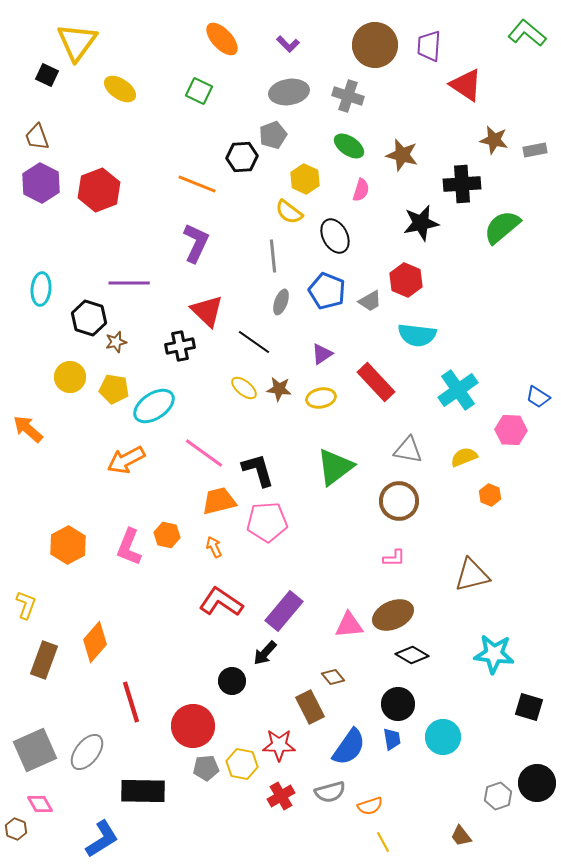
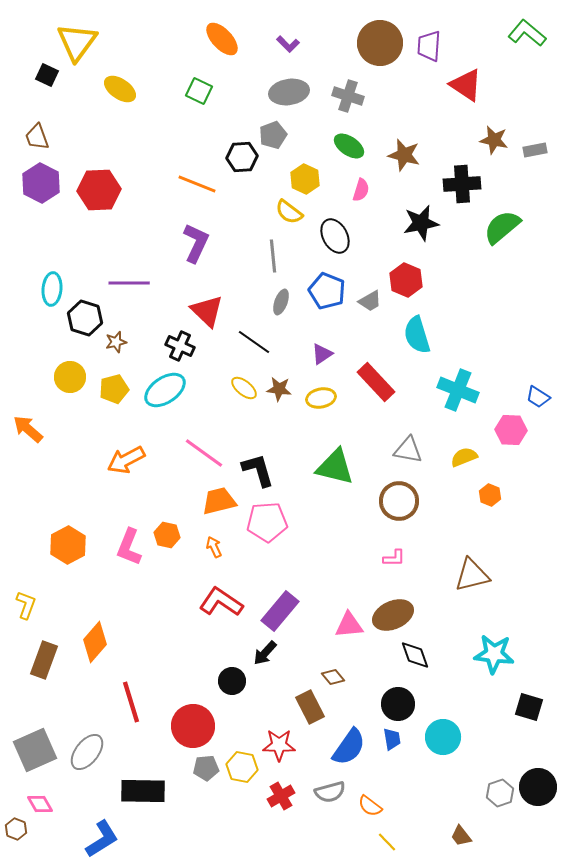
brown circle at (375, 45): moved 5 px right, 2 px up
brown star at (402, 155): moved 2 px right
red hexagon at (99, 190): rotated 18 degrees clockwise
cyan ellipse at (41, 289): moved 11 px right
black hexagon at (89, 318): moved 4 px left
cyan semicircle at (417, 335): rotated 66 degrees clockwise
black cross at (180, 346): rotated 36 degrees clockwise
yellow pentagon at (114, 389): rotated 24 degrees counterclockwise
cyan cross at (458, 390): rotated 33 degrees counterclockwise
cyan ellipse at (154, 406): moved 11 px right, 16 px up
green triangle at (335, 467): rotated 51 degrees clockwise
purple rectangle at (284, 611): moved 4 px left
black diamond at (412, 655): moved 3 px right; rotated 40 degrees clockwise
yellow hexagon at (242, 764): moved 3 px down
black circle at (537, 783): moved 1 px right, 4 px down
gray hexagon at (498, 796): moved 2 px right, 3 px up
orange semicircle at (370, 806): rotated 55 degrees clockwise
yellow line at (383, 842): moved 4 px right; rotated 15 degrees counterclockwise
